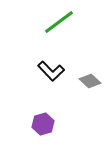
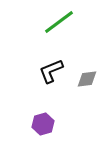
black L-shape: rotated 112 degrees clockwise
gray diamond: moved 3 px left, 2 px up; rotated 50 degrees counterclockwise
